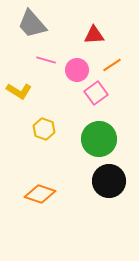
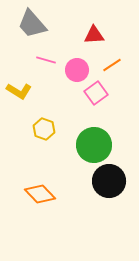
green circle: moved 5 px left, 6 px down
orange diamond: rotated 28 degrees clockwise
